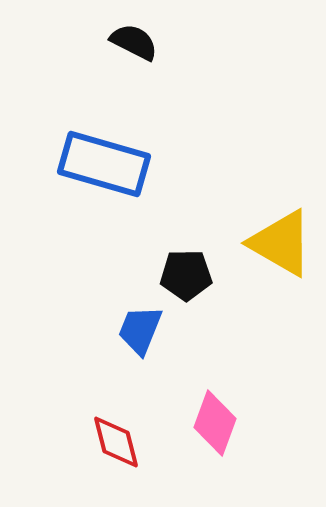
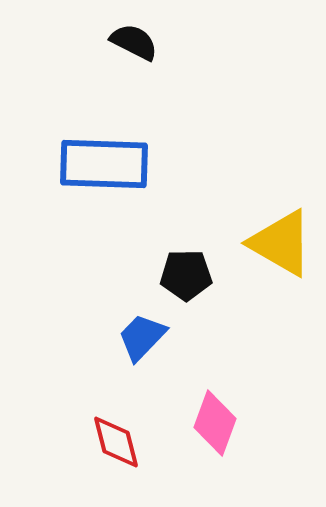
blue rectangle: rotated 14 degrees counterclockwise
blue trapezoid: moved 2 px right, 7 px down; rotated 22 degrees clockwise
